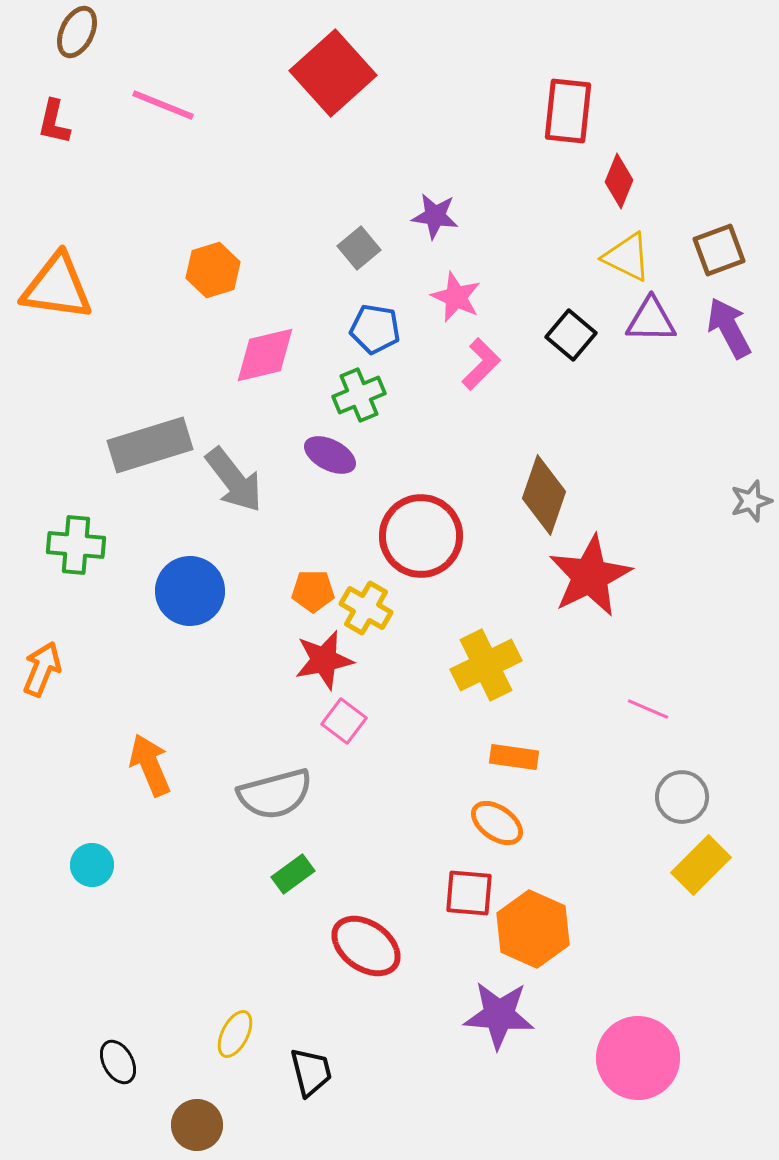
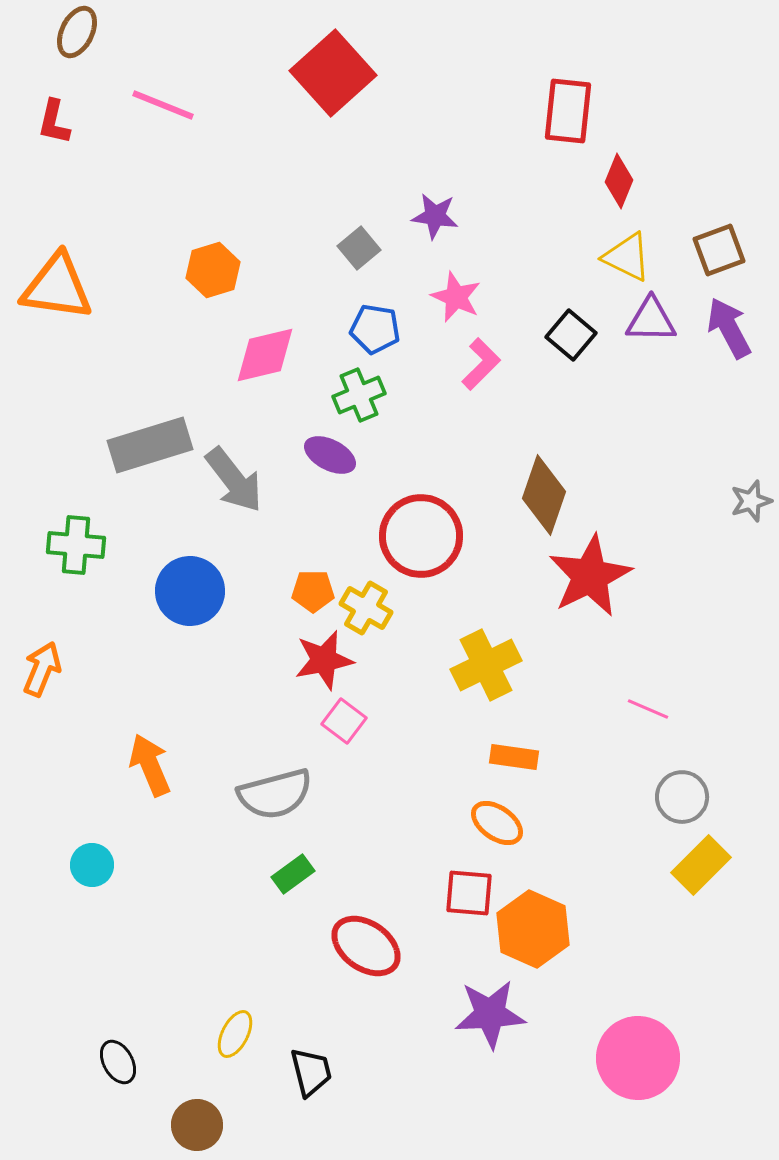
purple star at (499, 1015): moved 9 px left, 1 px up; rotated 8 degrees counterclockwise
